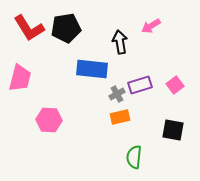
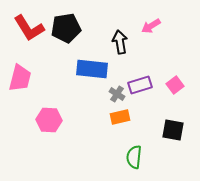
gray cross: rotated 28 degrees counterclockwise
